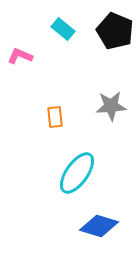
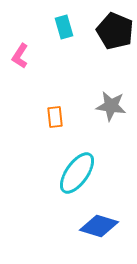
cyan rectangle: moved 1 px right, 2 px up; rotated 35 degrees clockwise
pink L-shape: rotated 80 degrees counterclockwise
gray star: rotated 12 degrees clockwise
